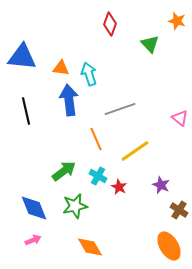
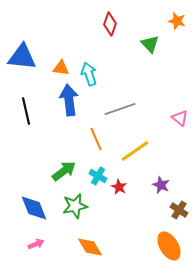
pink arrow: moved 3 px right, 4 px down
